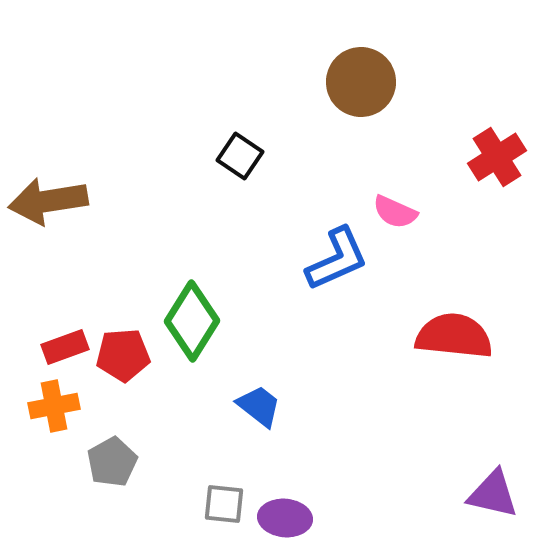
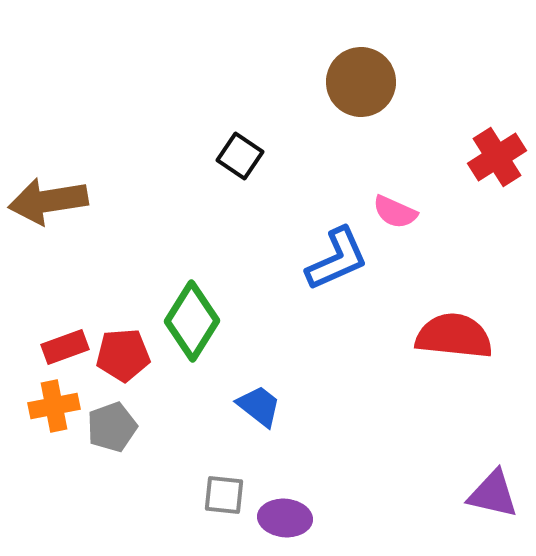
gray pentagon: moved 35 px up; rotated 9 degrees clockwise
gray square: moved 9 px up
